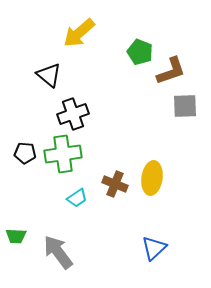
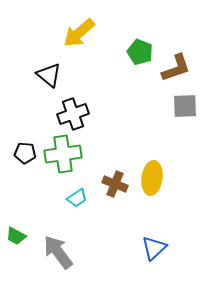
brown L-shape: moved 5 px right, 3 px up
green trapezoid: rotated 25 degrees clockwise
